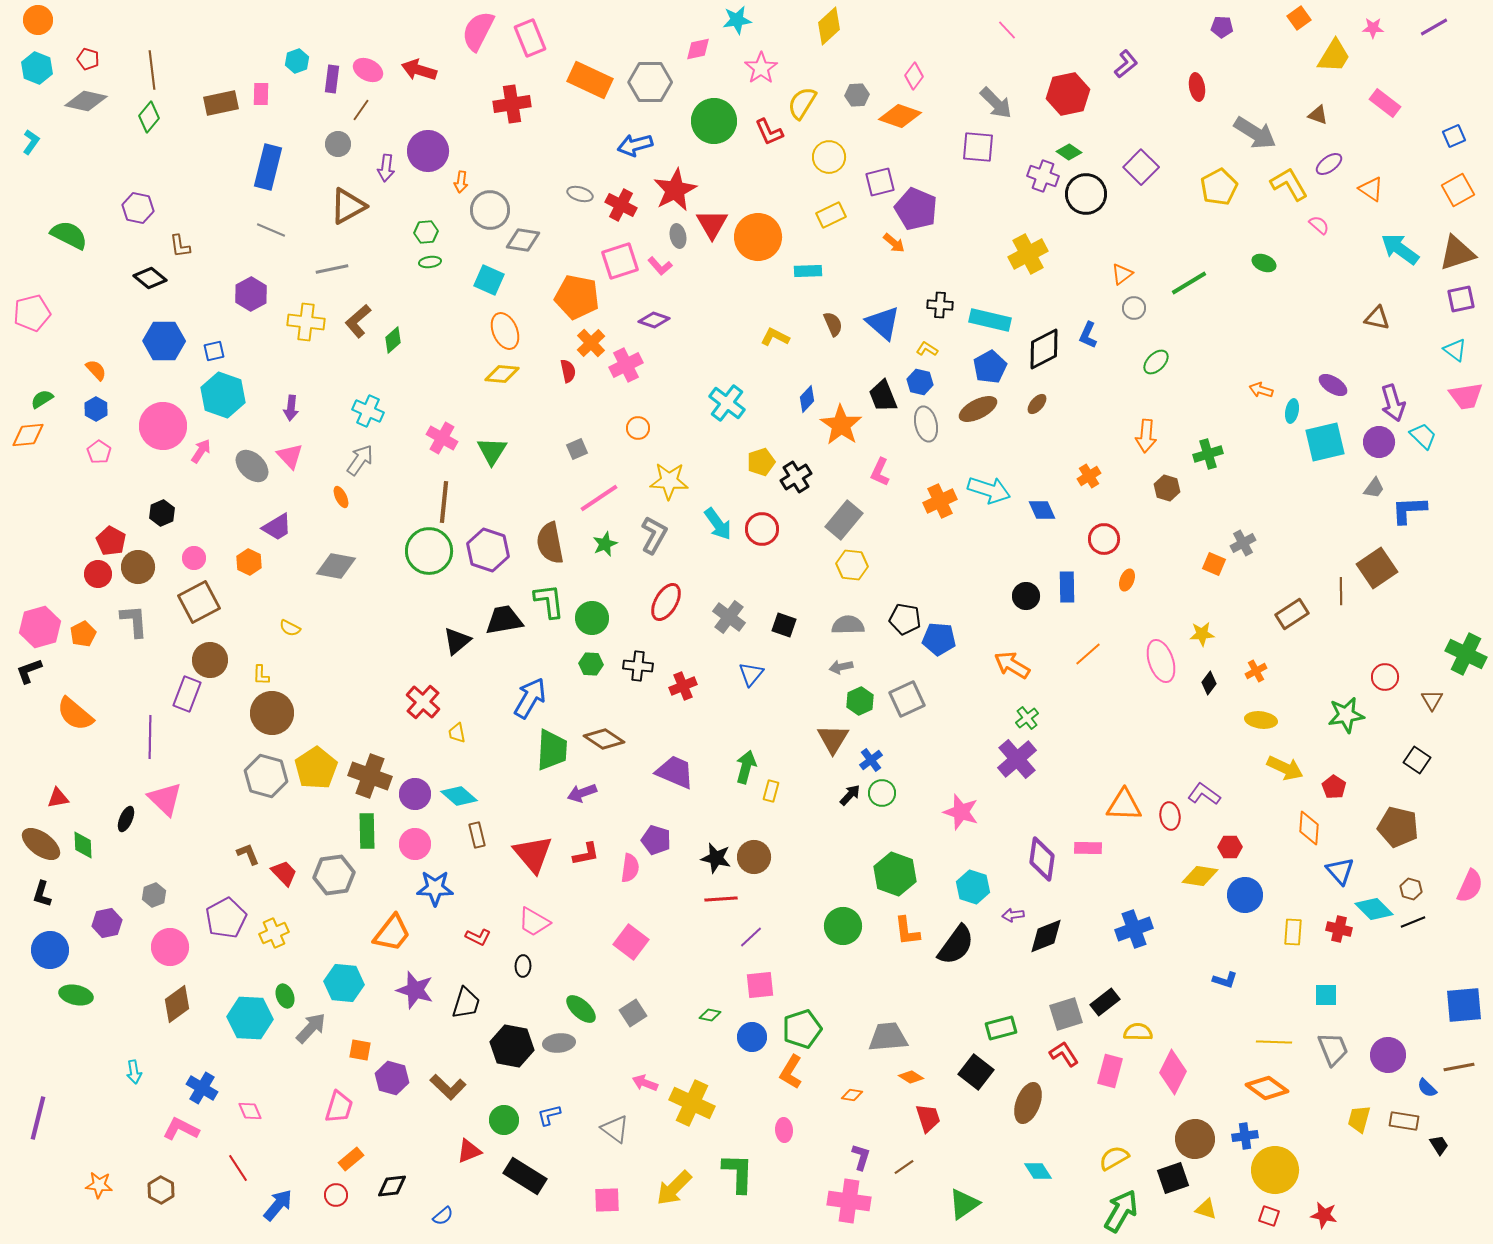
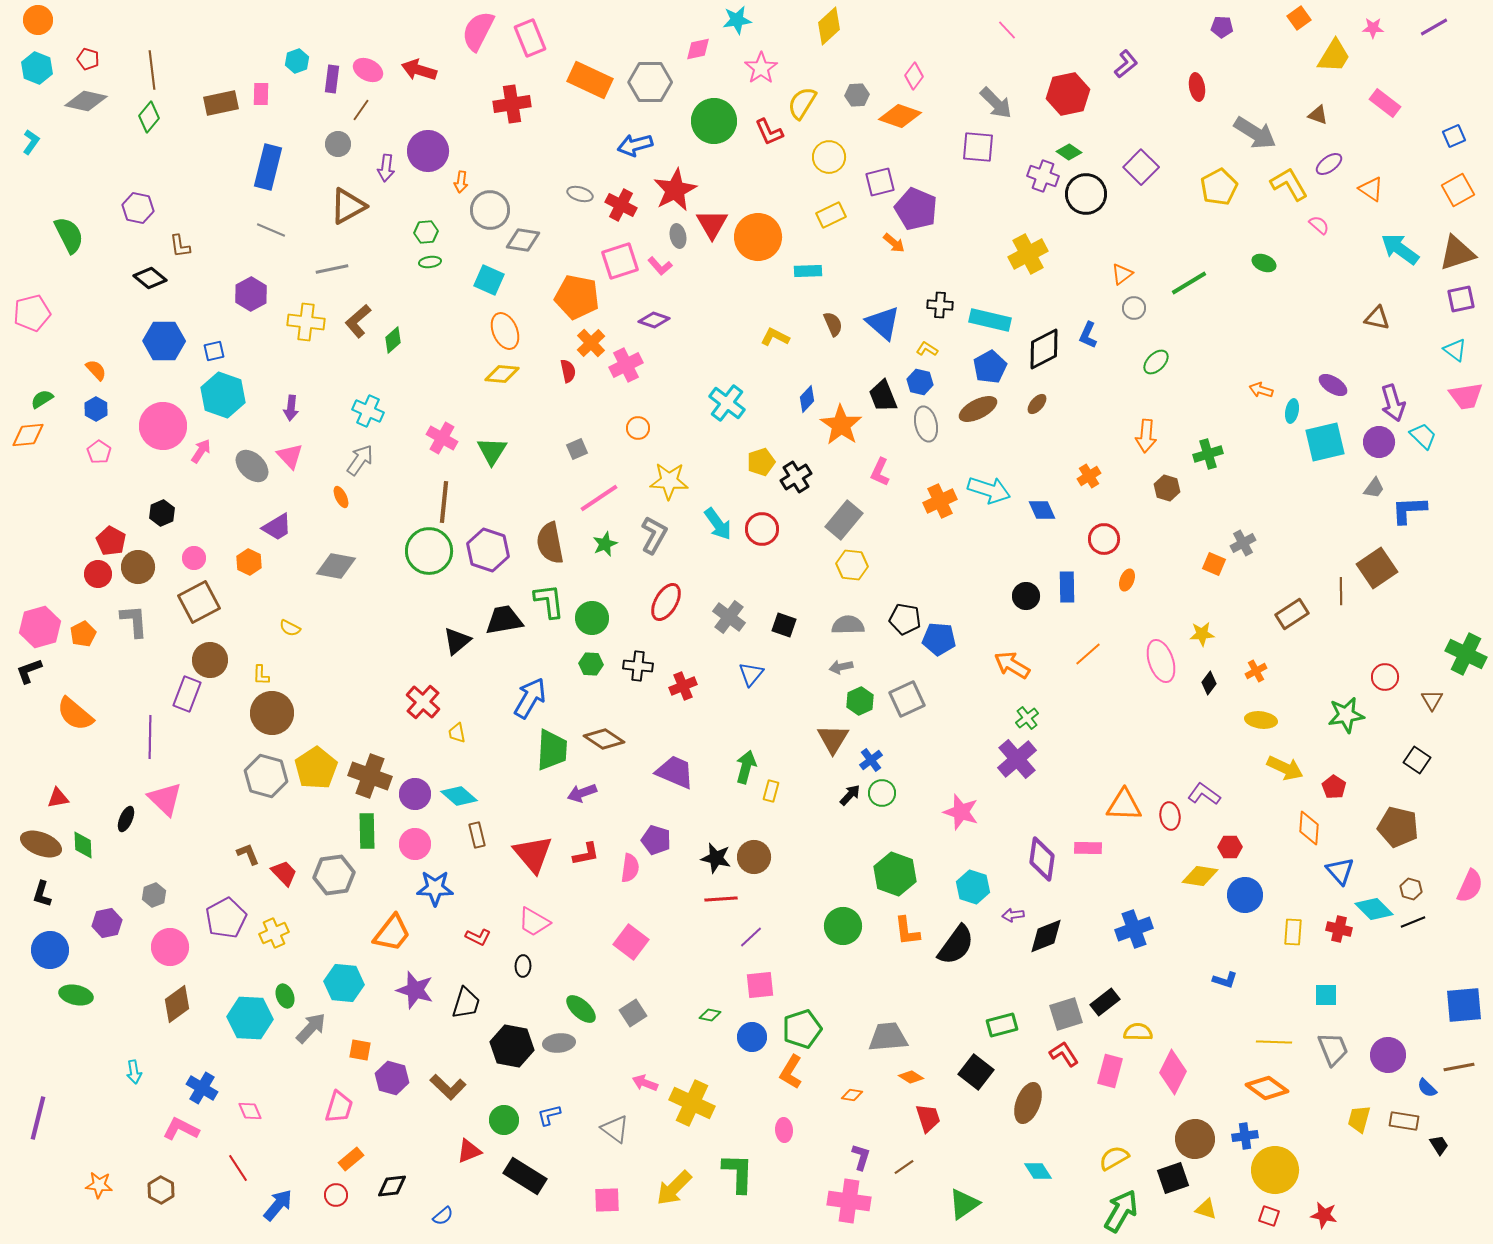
green semicircle at (69, 235): rotated 36 degrees clockwise
brown ellipse at (41, 844): rotated 15 degrees counterclockwise
green rectangle at (1001, 1028): moved 1 px right, 3 px up
